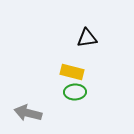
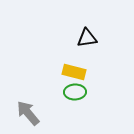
yellow rectangle: moved 2 px right
gray arrow: rotated 36 degrees clockwise
